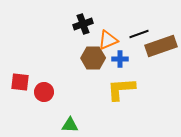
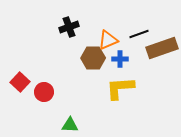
black cross: moved 14 px left, 3 px down
brown rectangle: moved 1 px right, 2 px down
red square: rotated 36 degrees clockwise
yellow L-shape: moved 1 px left, 1 px up
